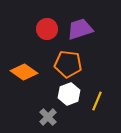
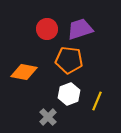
orange pentagon: moved 1 px right, 4 px up
orange diamond: rotated 24 degrees counterclockwise
